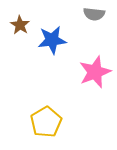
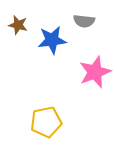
gray semicircle: moved 10 px left, 7 px down
brown star: moved 2 px left; rotated 18 degrees counterclockwise
yellow pentagon: rotated 20 degrees clockwise
